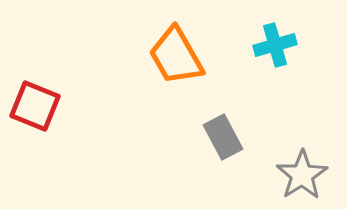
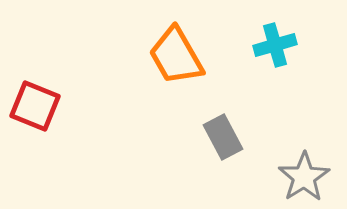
gray star: moved 2 px right, 2 px down
